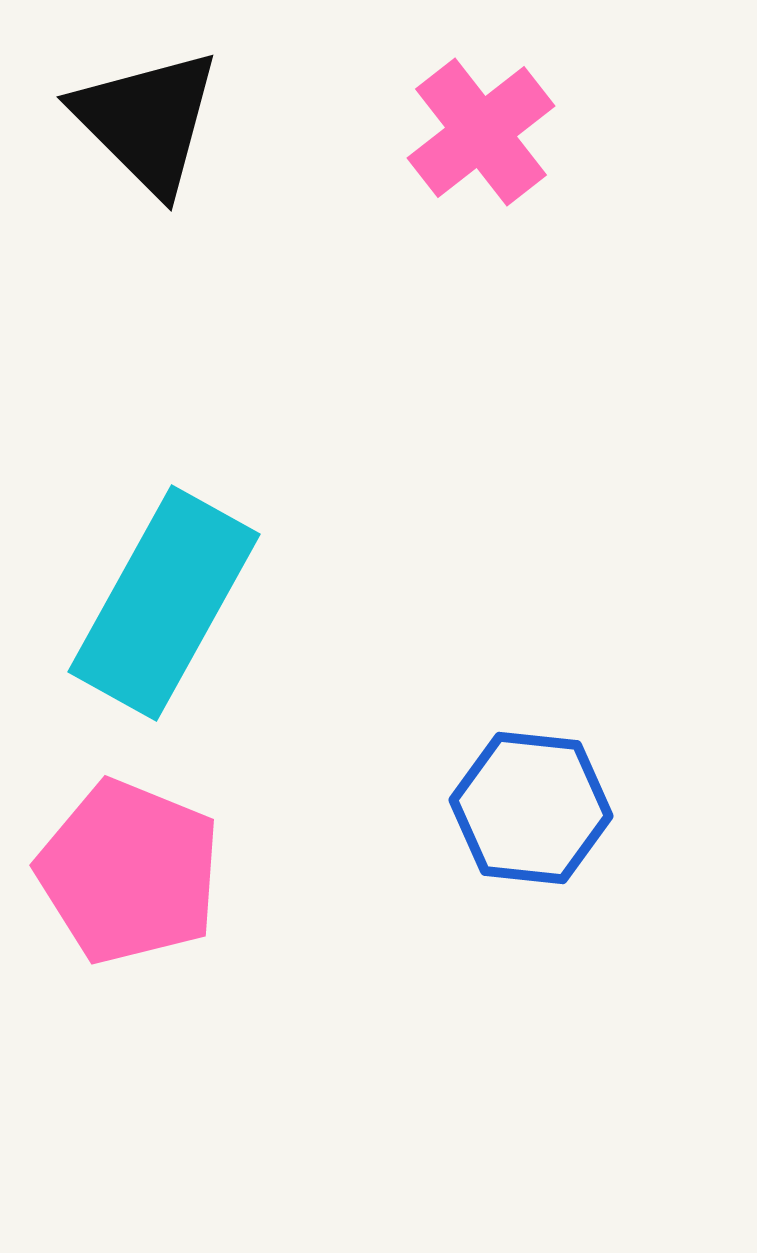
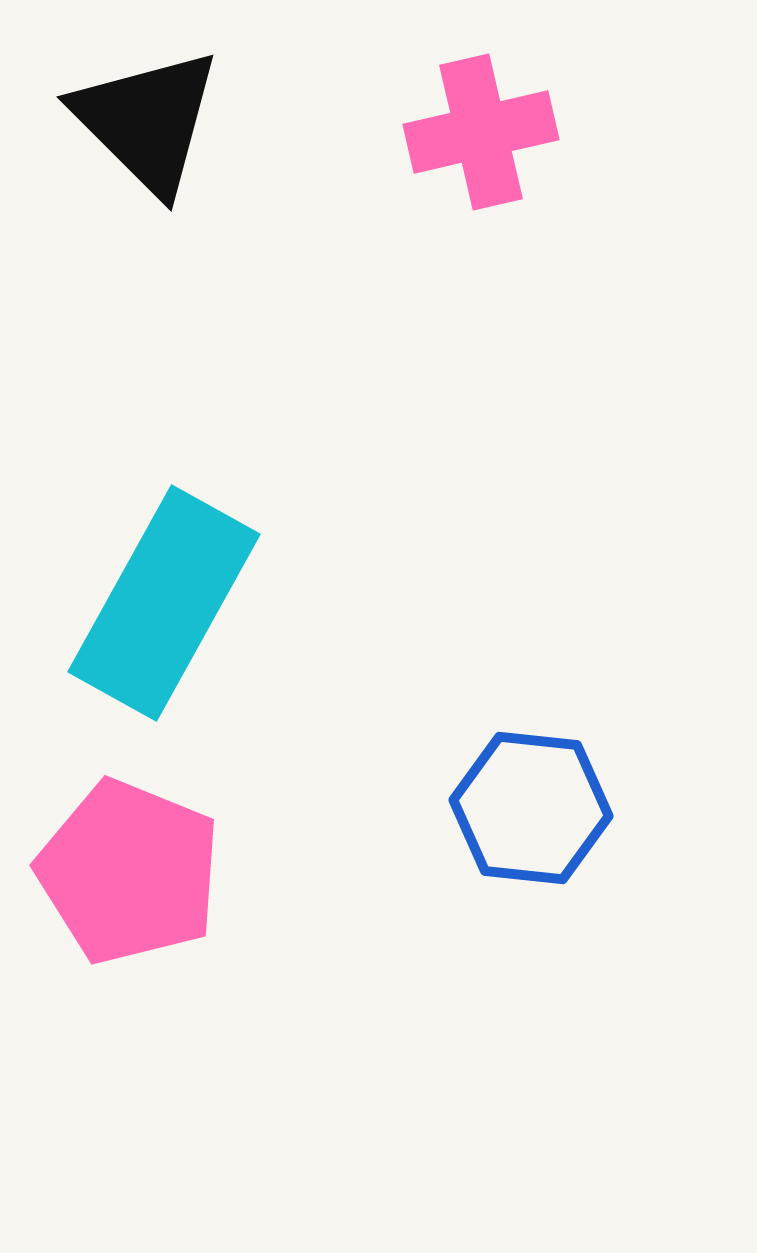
pink cross: rotated 25 degrees clockwise
